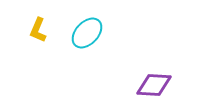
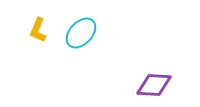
cyan ellipse: moved 6 px left
